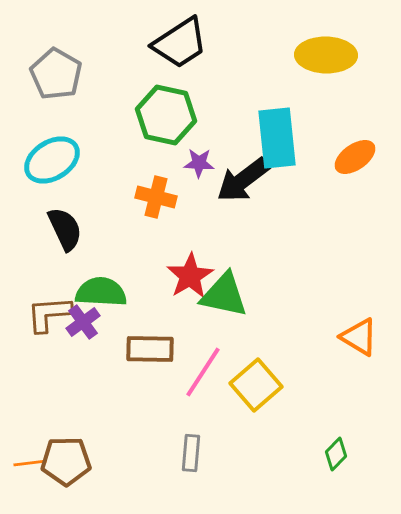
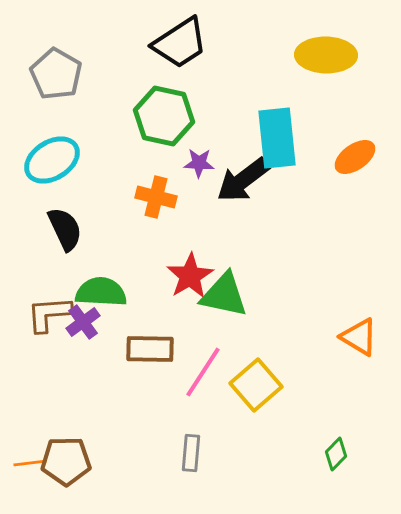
green hexagon: moved 2 px left, 1 px down
